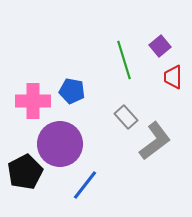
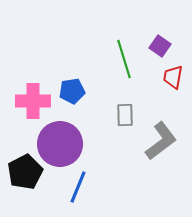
purple square: rotated 15 degrees counterclockwise
green line: moved 1 px up
red trapezoid: rotated 10 degrees clockwise
blue pentagon: rotated 20 degrees counterclockwise
gray rectangle: moved 1 px left, 2 px up; rotated 40 degrees clockwise
gray L-shape: moved 6 px right
blue line: moved 7 px left, 2 px down; rotated 16 degrees counterclockwise
